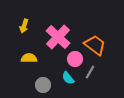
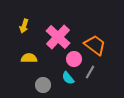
pink circle: moved 1 px left
